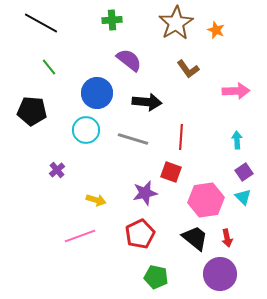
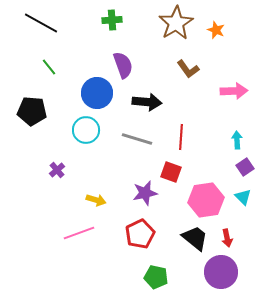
purple semicircle: moved 6 px left, 5 px down; rotated 32 degrees clockwise
pink arrow: moved 2 px left
gray line: moved 4 px right
purple square: moved 1 px right, 5 px up
pink line: moved 1 px left, 3 px up
purple circle: moved 1 px right, 2 px up
